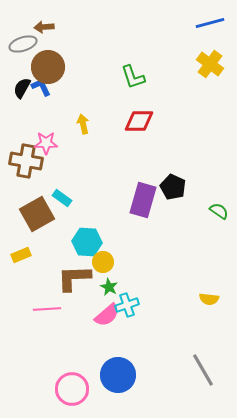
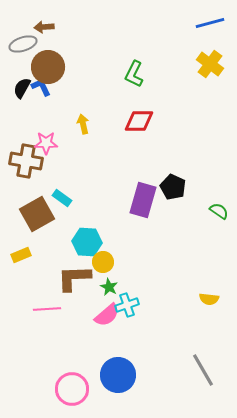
green L-shape: moved 1 px right, 3 px up; rotated 44 degrees clockwise
